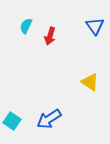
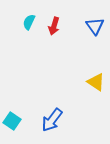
cyan semicircle: moved 3 px right, 4 px up
red arrow: moved 4 px right, 10 px up
yellow triangle: moved 6 px right
blue arrow: moved 3 px right, 1 px down; rotated 20 degrees counterclockwise
